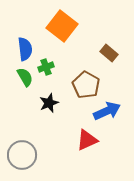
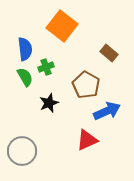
gray circle: moved 4 px up
